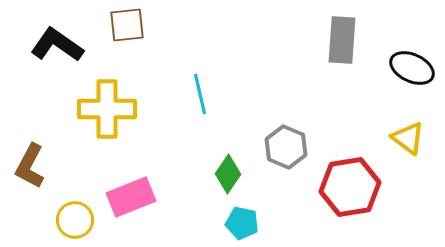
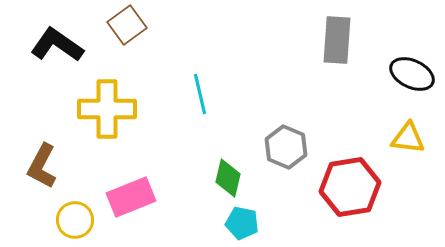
brown square: rotated 30 degrees counterclockwise
gray rectangle: moved 5 px left
black ellipse: moved 6 px down
yellow triangle: rotated 30 degrees counterclockwise
brown L-shape: moved 12 px right
green diamond: moved 4 px down; rotated 21 degrees counterclockwise
